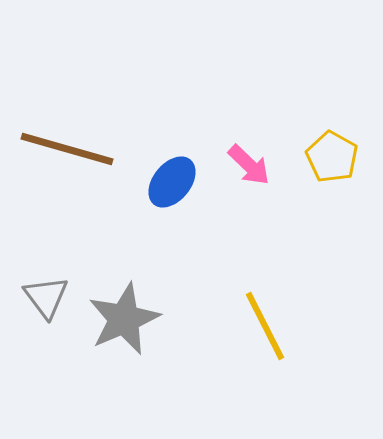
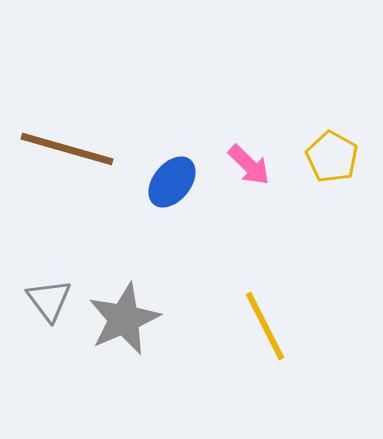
gray triangle: moved 3 px right, 3 px down
